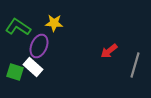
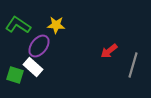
yellow star: moved 2 px right, 2 px down
green L-shape: moved 2 px up
purple ellipse: rotated 15 degrees clockwise
gray line: moved 2 px left
green square: moved 3 px down
